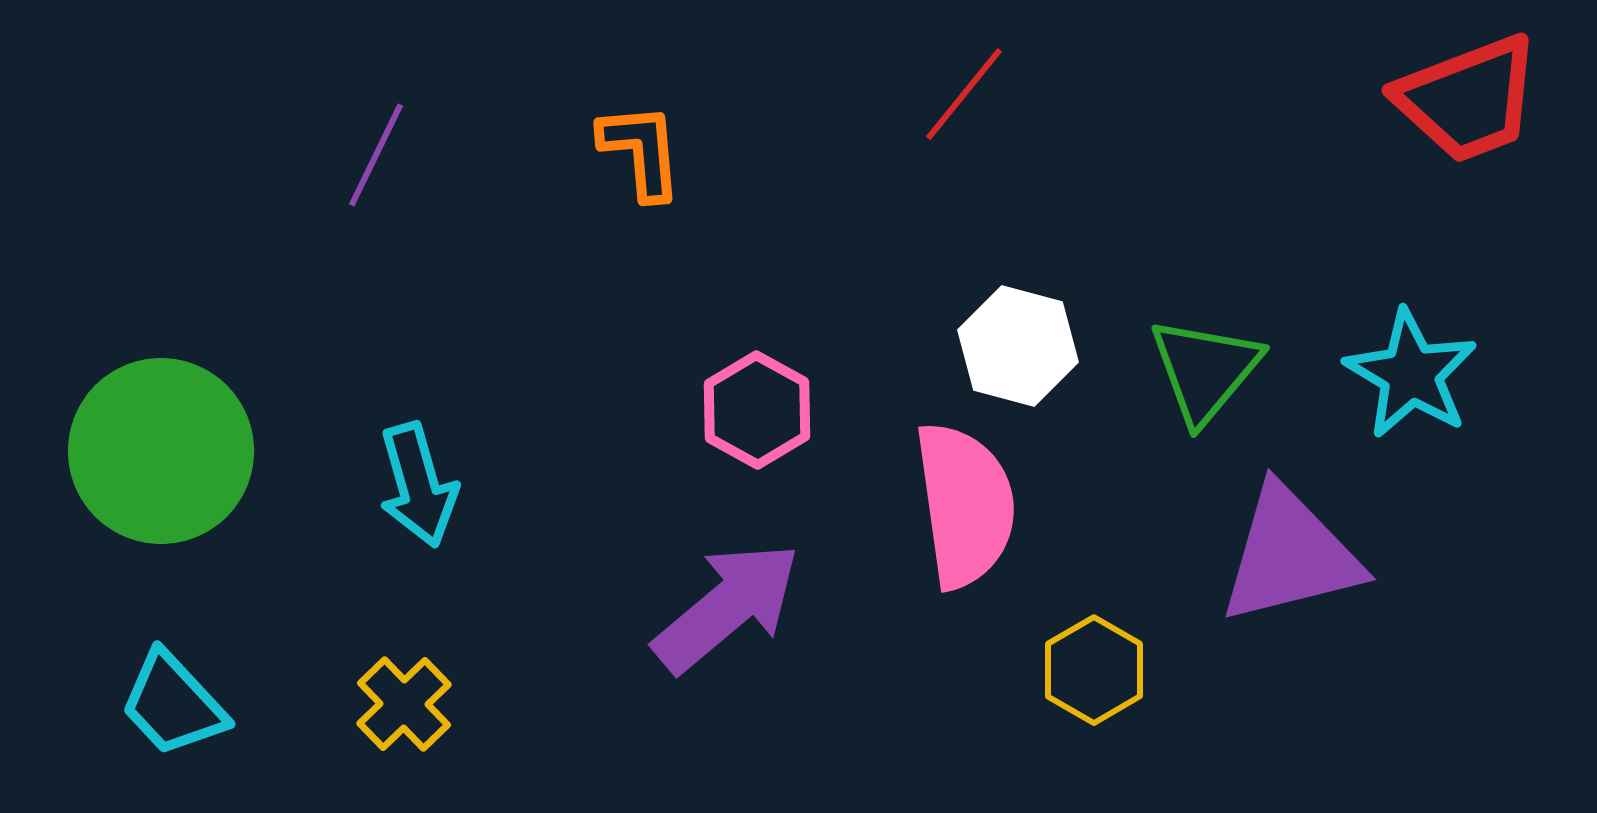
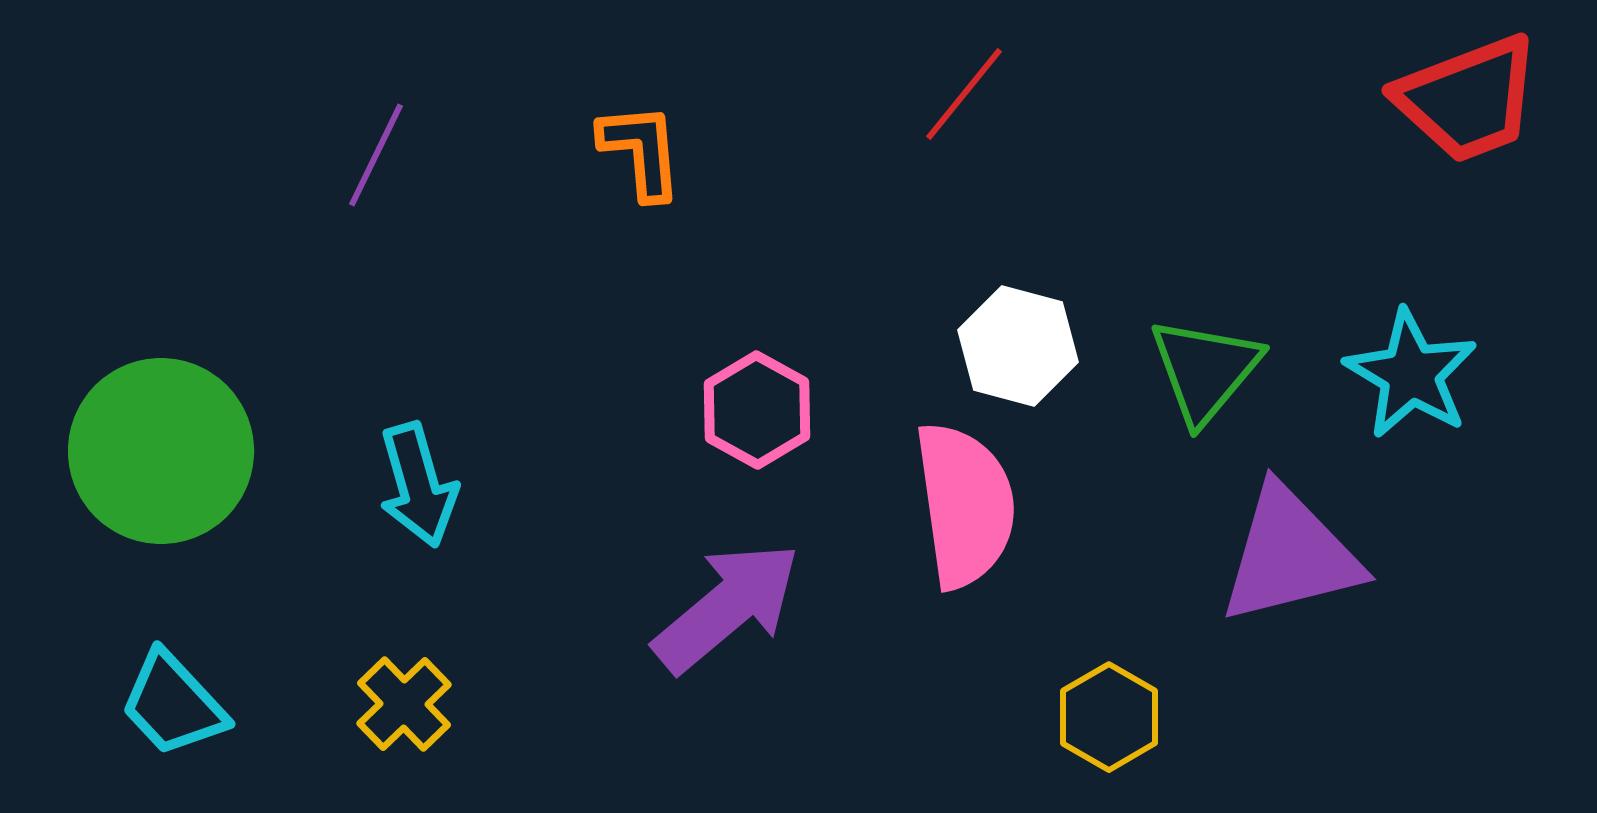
yellow hexagon: moved 15 px right, 47 px down
